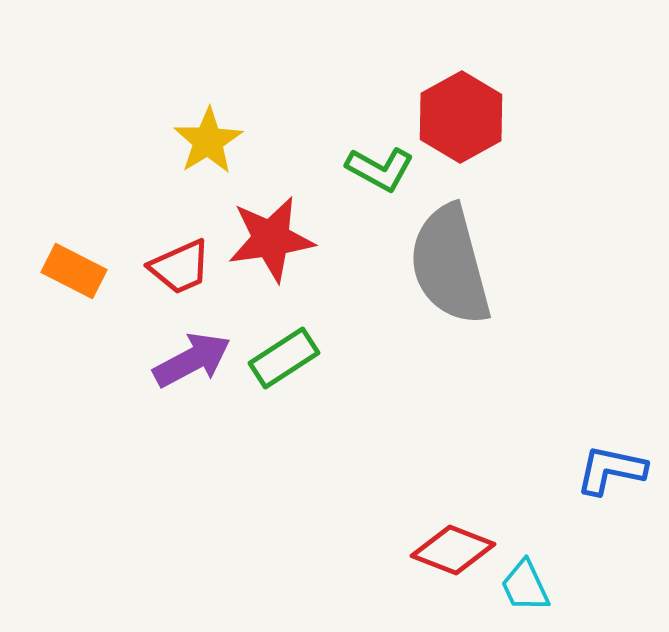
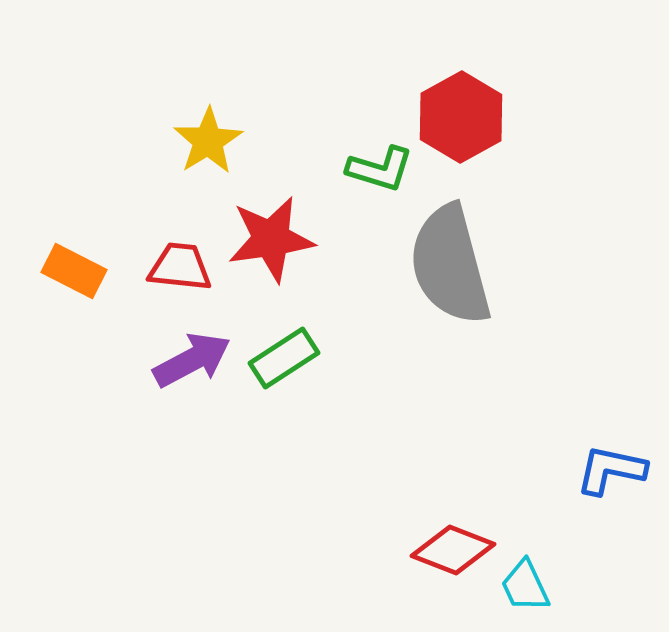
green L-shape: rotated 12 degrees counterclockwise
red trapezoid: rotated 150 degrees counterclockwise
